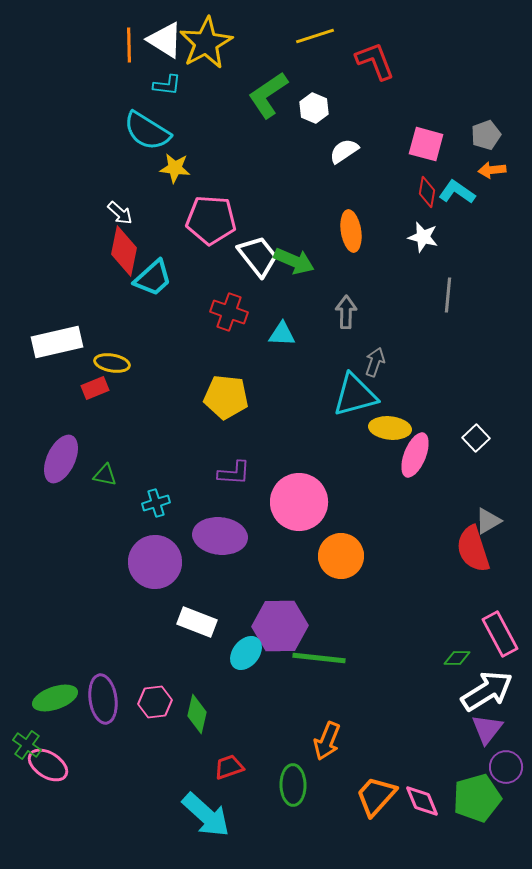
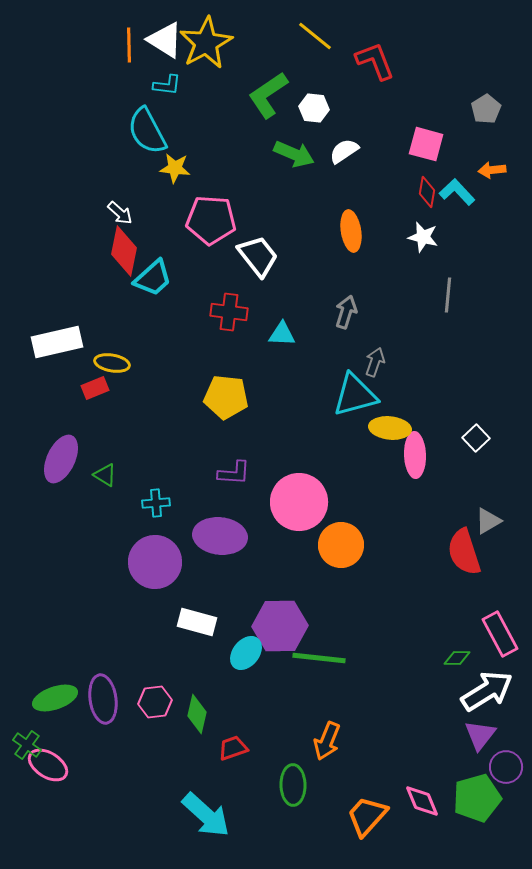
yellow line at (315, 36): rotated 57 degrees clockwise
white hexagon at (314, 108): rotated 16 degrees counterclockwise
cyan semicircle at (147, 131): rotated 30 degrees clockwise
gray pentagon at (486, 135): moved 26 px up; rotated 12 degrees counterclockwise
cyan L-shape at (457, 192): rotated 12 degrees clockwise
green arrow at (294, 261): moved 107 px up
red cross at (229, 312): rotated 12 degrees counterclockwise
gray arrow at (346, 312): rotated 16 degrees clockwise
pink ellipse at (415, 455): rotated 24 degrees counterclockwise
green triangle at (105, 475): rotated 20 degrees clockwise
cyan cross at (156, 503): rotated 12 degrees clockwise
red semicircle at (473, 549): moved 9 px left, 3 px down
orange circle at (341, 556): moved 11 px up
white rectangle at (197, 622): rotated 6 degrees counterclockwise
purple triangle at (487, 729): moved 7 px left, 6 px down
red trapezoid at (229, 767): moved 4 px right, 19 px up
orange trapezoid at (376, 796): moved 9 px left, 20 px down
